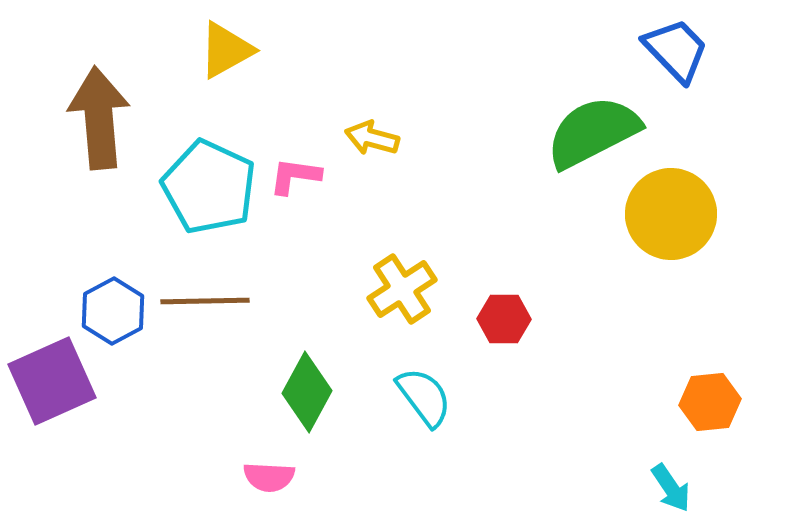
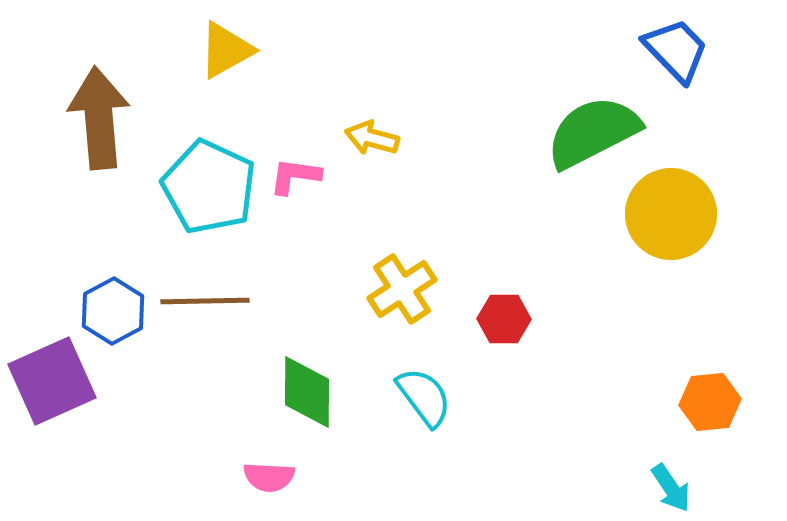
green diamond: rotated 28 degrees counterclockwise
